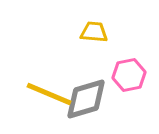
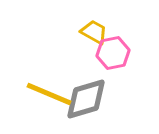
yellow trapezoid: rotated 24 degrees clockwise
pink hexagon: moved 16 px left, 22 px up
